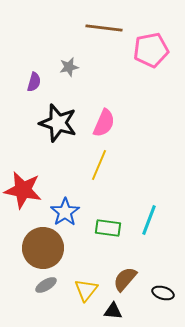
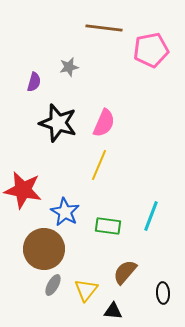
blue star: rotated 8 degrees counterclockwise
cyan line: moved 2 px right, 4 px up
green rectangle: moved 2 px up
brown circle: moved 1 px right, 1 px down
brown semicircle: moved 7 px up
gray ellipse: moved 7 px right; rotated 30 degrees counterclockwise
black ellipse: rotated 70 degrees clockwise
